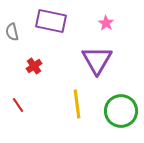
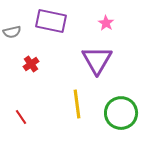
gray semicircle: rotated 90 degrees counterclockwise
red cross: moved 3 px left, 2 px up
red line: moved 3 px right, 12 px down
green circle: moved 2 px down
